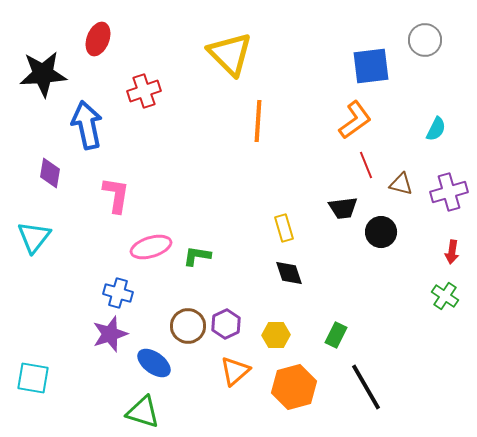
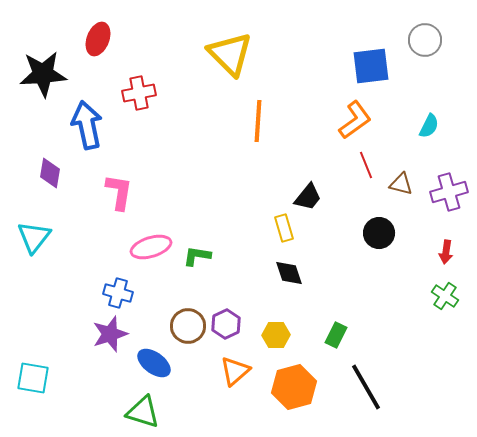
red cross: moved 5 px left, 2 px down; rotated 8 degrees clockwise
cyan semicircle: moved 7 px left, 3 px up
pink L-shape: moved 3 px right, 3 px up
black trapezoid: moved 35 px left, 11 px up; rotated 44 degrees counterclockwise
black circle: moved 2 px left, 1 px down
red arrow: moved 6 px left
